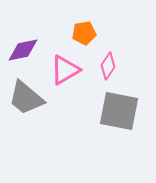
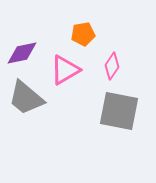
orange pentagon: moved 1 px left, 1 px down
purple diamond: moved 1 px left, 3 px down
pink diamond: moved 4 px right
